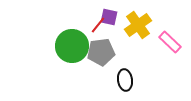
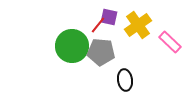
gray pentagon: rotated 12 degrees clockwise
